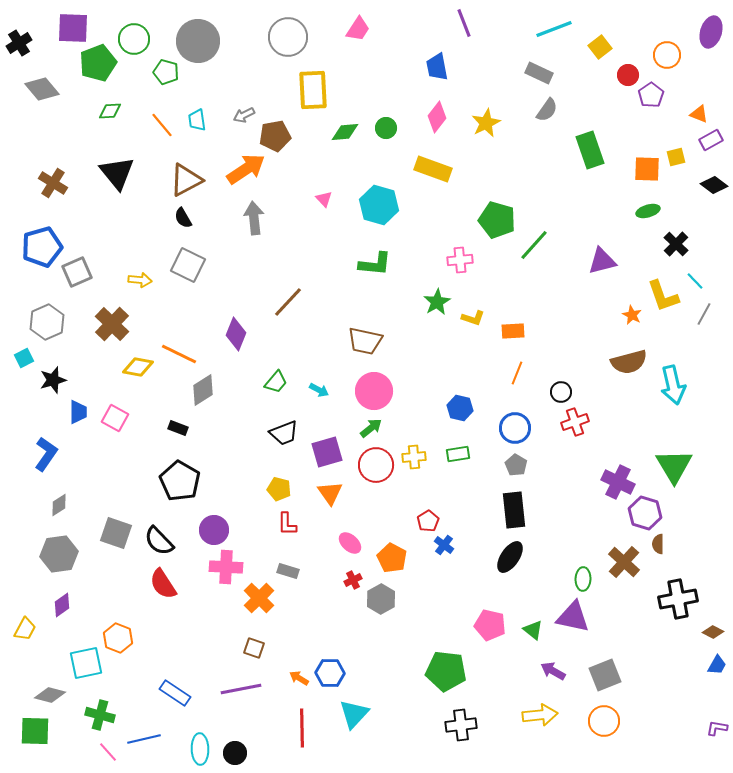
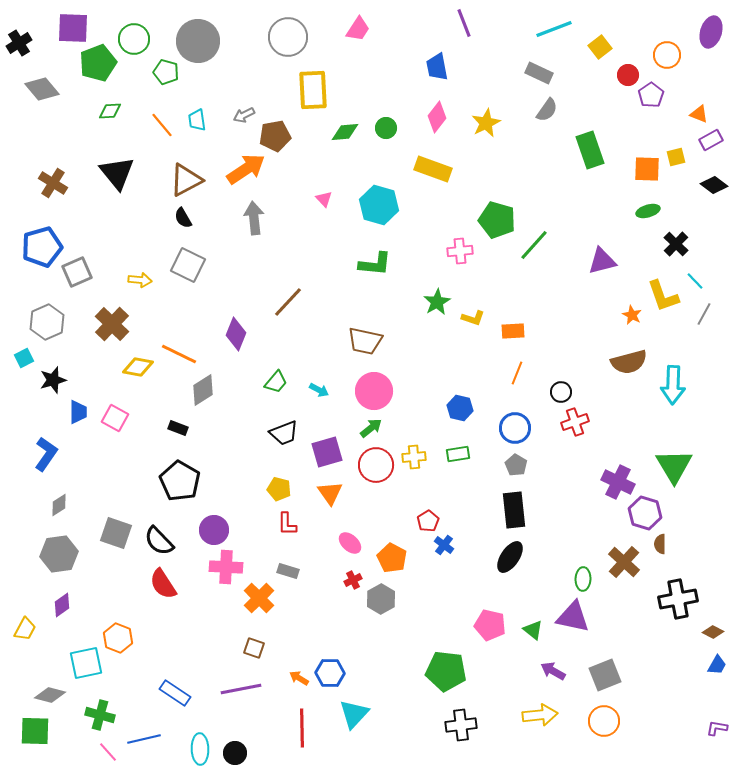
pink cross at (460, 260): moved 9 px up
cyan arrow at (673, 385): rotated 15 degrees clockwise
brown semicircle at (658, 544): moved 2 px right
